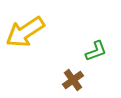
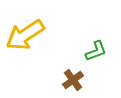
yellow arrow: moved 3 px down
